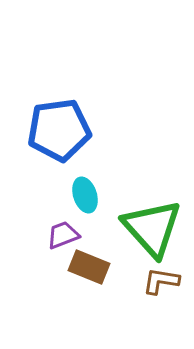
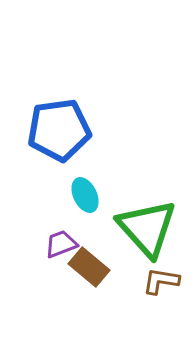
cyan ellipse: rotated 8 degrees counterclockwise
green triangle: moved 5 px left
purple trapezoid: moved 2 px left, 9 px down
brown rectangle: rotated 18 degrees clockwise
